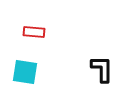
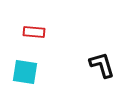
black L-shape: moved 4 px up; rotated 16 degrees counterclockwise
